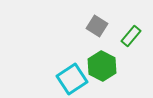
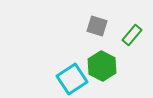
gray square: rotated 15 degrees counterclockwise
green rectangle: moved 1 px right, 1 px up
